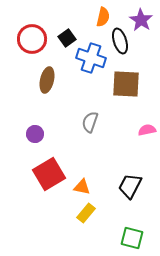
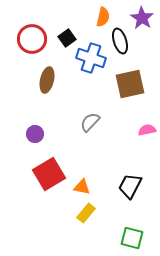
purple star: moved 1 px right, 2 px up
brown square: moved 4 px right; rotated 16 degrees counterclockwise
gray semicircle: rotated 25 degrees clockwise
